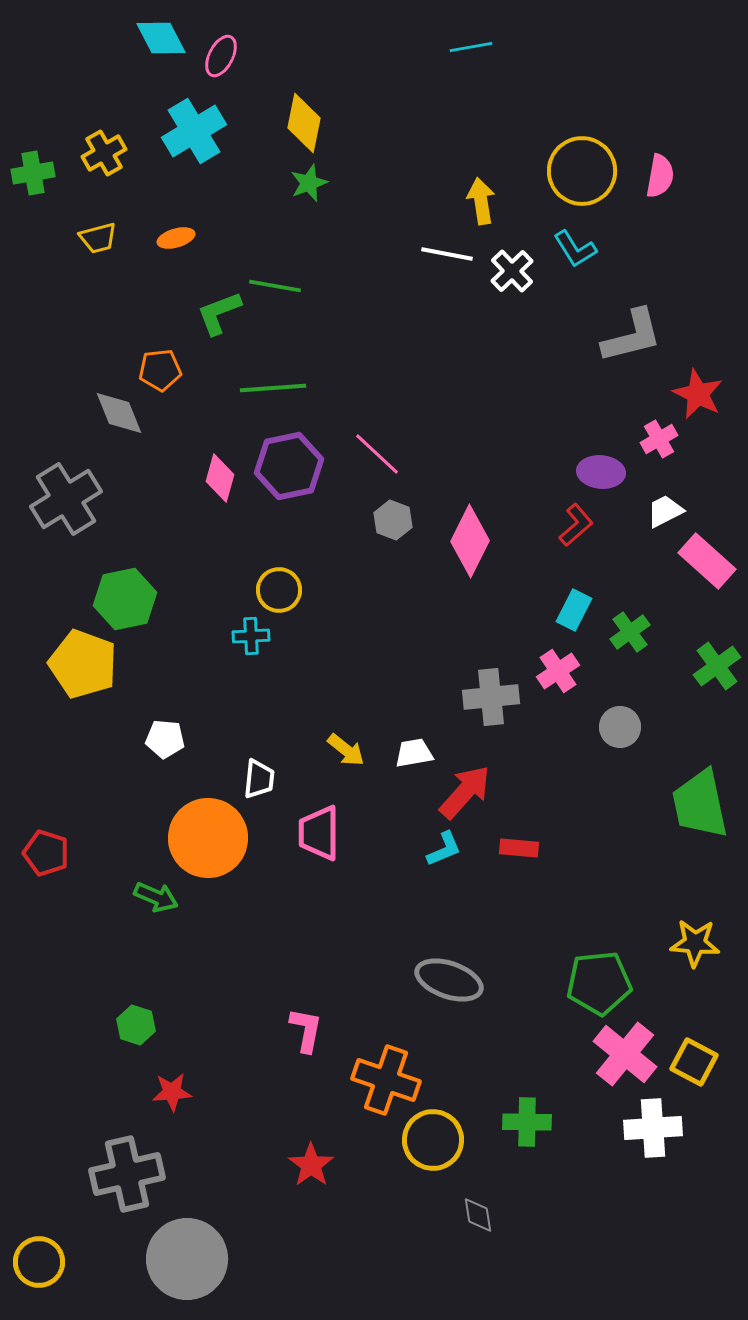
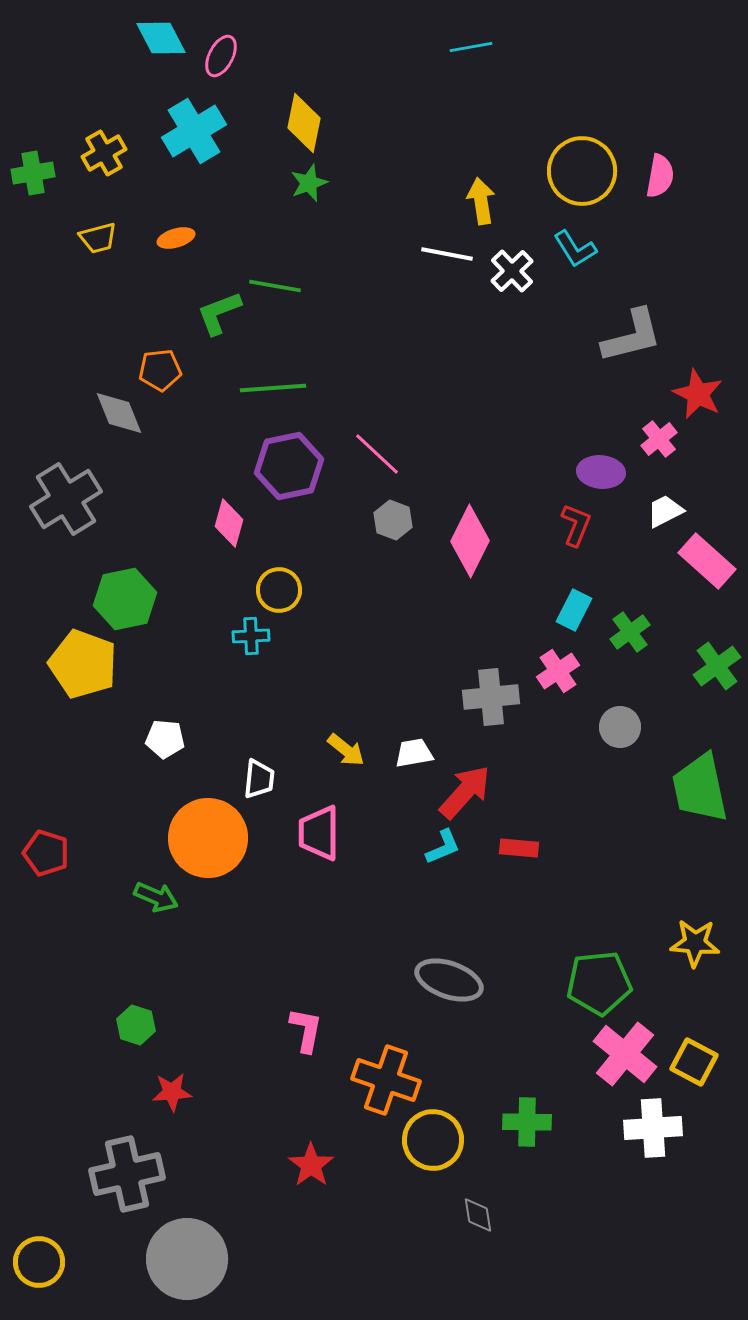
pink cross at (659, 439): rotated 9 degrees counterclockwise
pink diamond at (220, 478): moved 9 px right, 45 px down
red L-shape at (576, 525): rotated 27 degrees counterclockwise
green trapezoid at (700, 804): moved 16 px up
cyan L-shape at (444, 849): moved 1 px left, 2 px up
